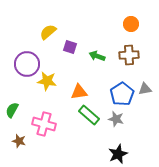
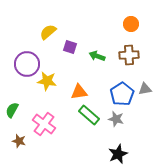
pink cross: rotated 20 degrees clockwise
